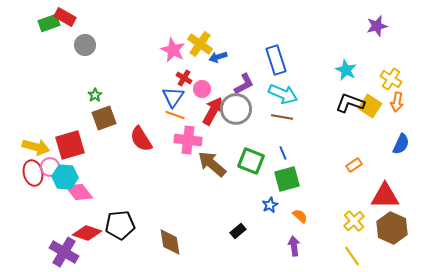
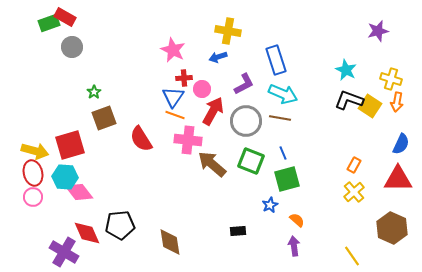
purple star at (377, 26): moved 1 px right, 5 px down
yellow cross at (200, 44): moved 28 px right, 13 px up; rotated 25 degrees counterclockwise
gray circle at (85, 45): moved 13 px left, 2 px down
red cross at (184, 78): rotated 35 degrees counterclockwise
yellow cross at (391, 79): rotated 15 degrees counterclockwise
green star at (95, 95): moved 1 px left, 3 px up
black L-shape at (350, 103): moved 1 px left, 3 px up
gray circle at (236, 109): moved 10 px right, 12 px down
brown line at (282, 117): moved 2 px left, 1 px down
yellow arrow at (36, 147): moved 1 px left, 4 px down
orange rectangle at (354, 165): rotated 28 degrees counterclockwise
pink circle at (50, 167): moved 17 px left, 30 px down
red triangle at (385, 196): moved 13 px right, 17 px up
orange semicircle at (300, 216): moved 3 px left, 4 px down
yellow cross at (354, 221): moved 29 px up
black rectangle at (238, 231): rotated 35 degrees clockwise
red diamond at (87, 233): rotated 48 degrees clockwise
